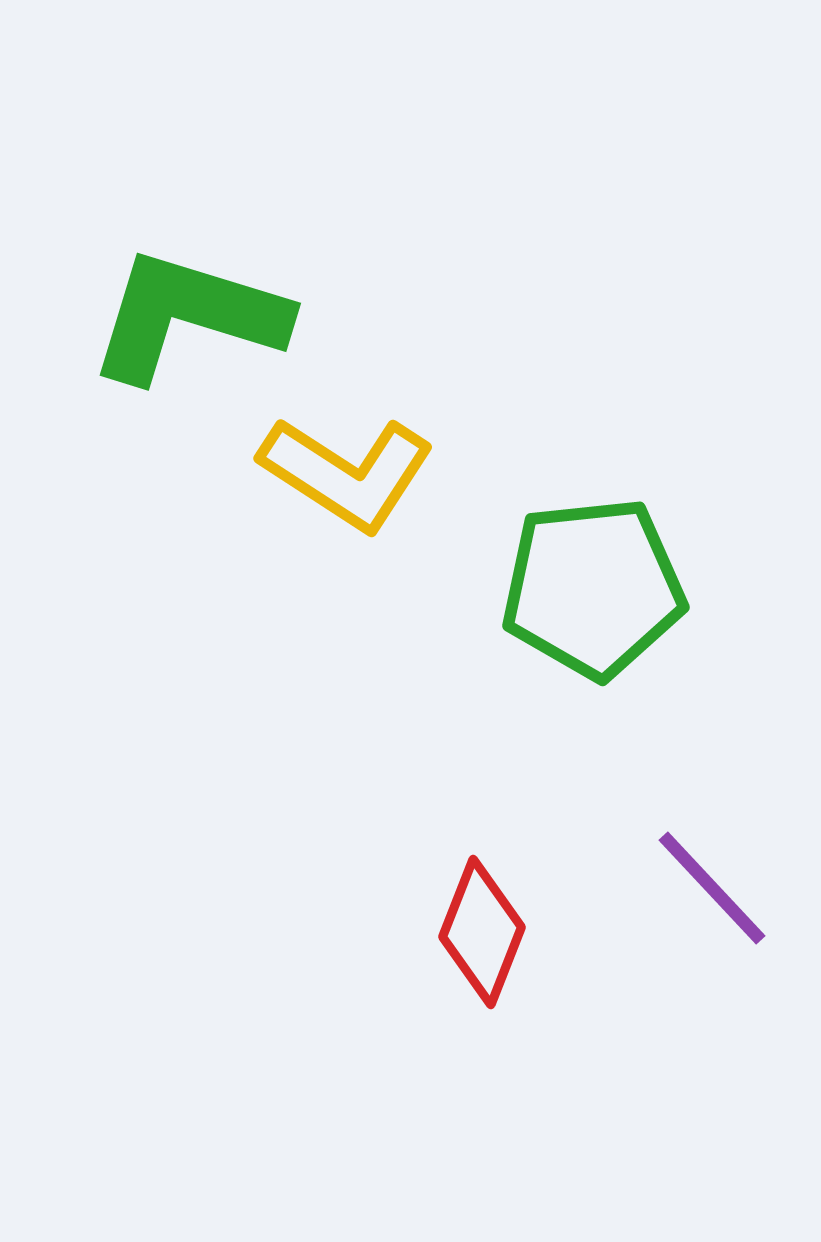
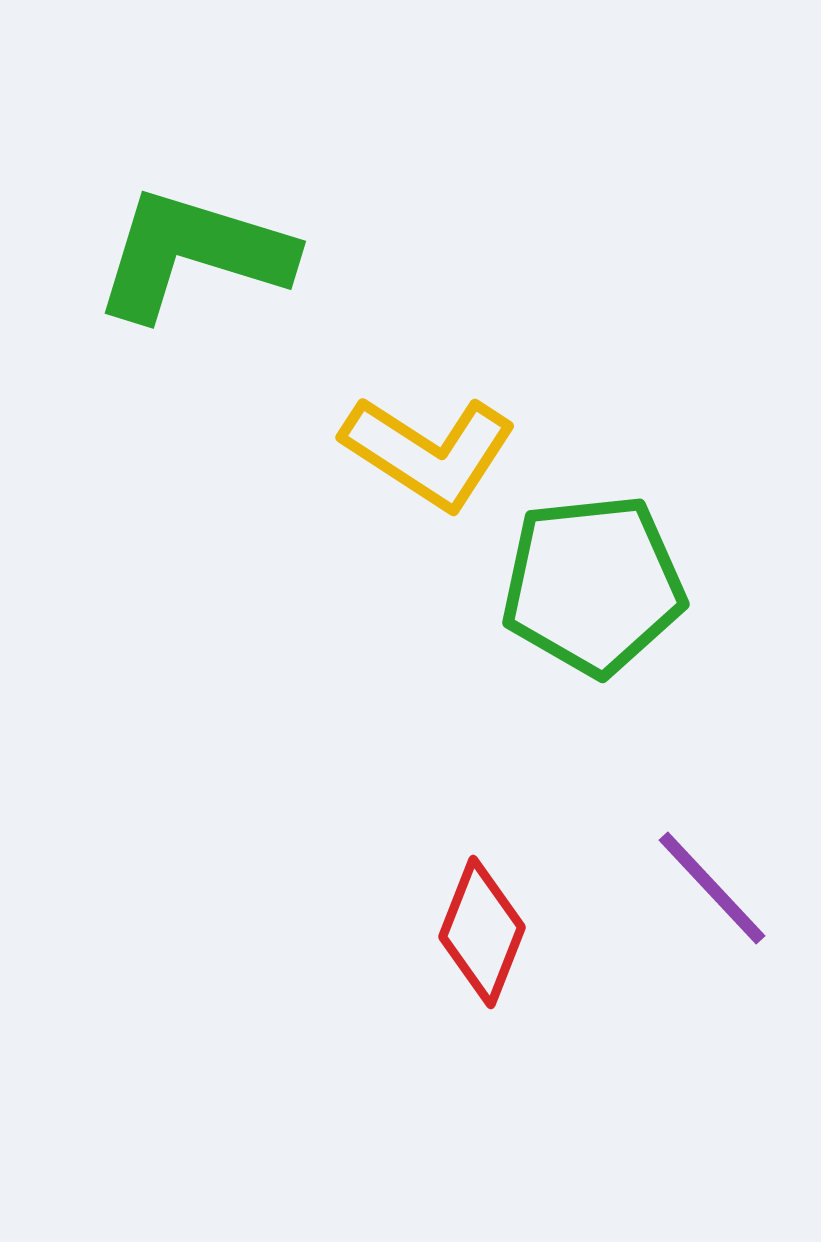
green L-shape: moved 5 px right, 62 px up
yellow L-shape: moved 82 px right, 21 px up
green pentagon: moved 3 px up
